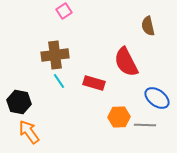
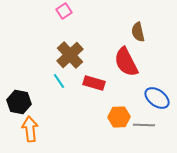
brown semicircle: moved 10 px left, 6 px down
brown cross: moved 15 px right; rotated 36 degrees counterclockwise
gray line: moved 1 px left
orange arrow: moved 1 px right, 3 px up; rotated 30 degrees clockwise
